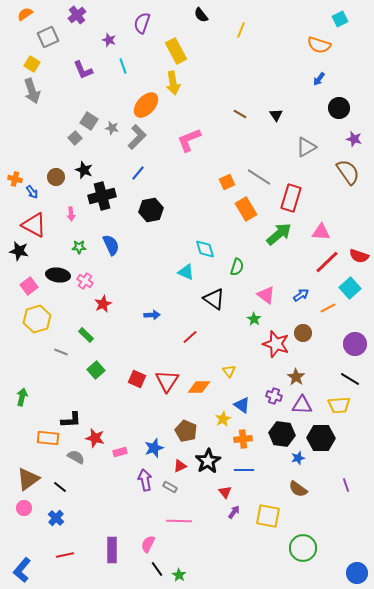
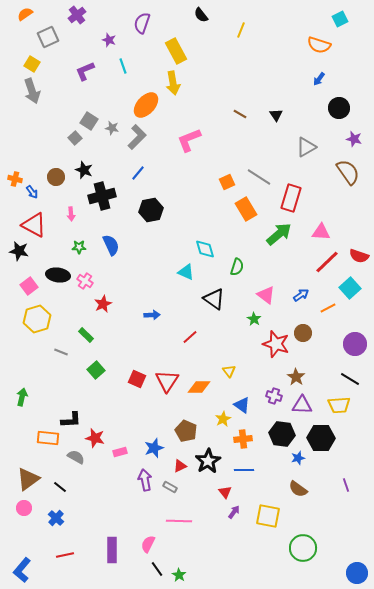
purple L-shape at (83, 70): moved 2 px right, 1 px down; rotated 90 degrees clockwise
